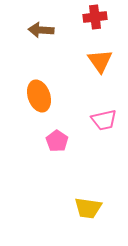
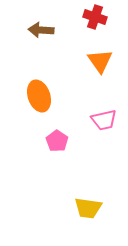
red cross: rotated 25 degrees clockwise
